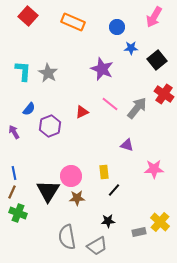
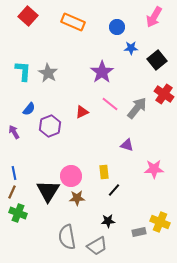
purple star: moved 3 px down; rotated 15 degrees clockwise
yellow cross: rotated 18 degrees counterclockwise
